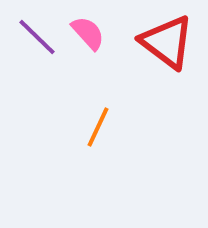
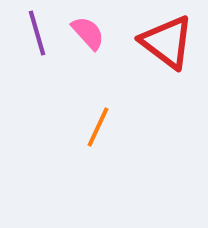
purple line: moved 4 px up; rotated 30 degrees clockwise
